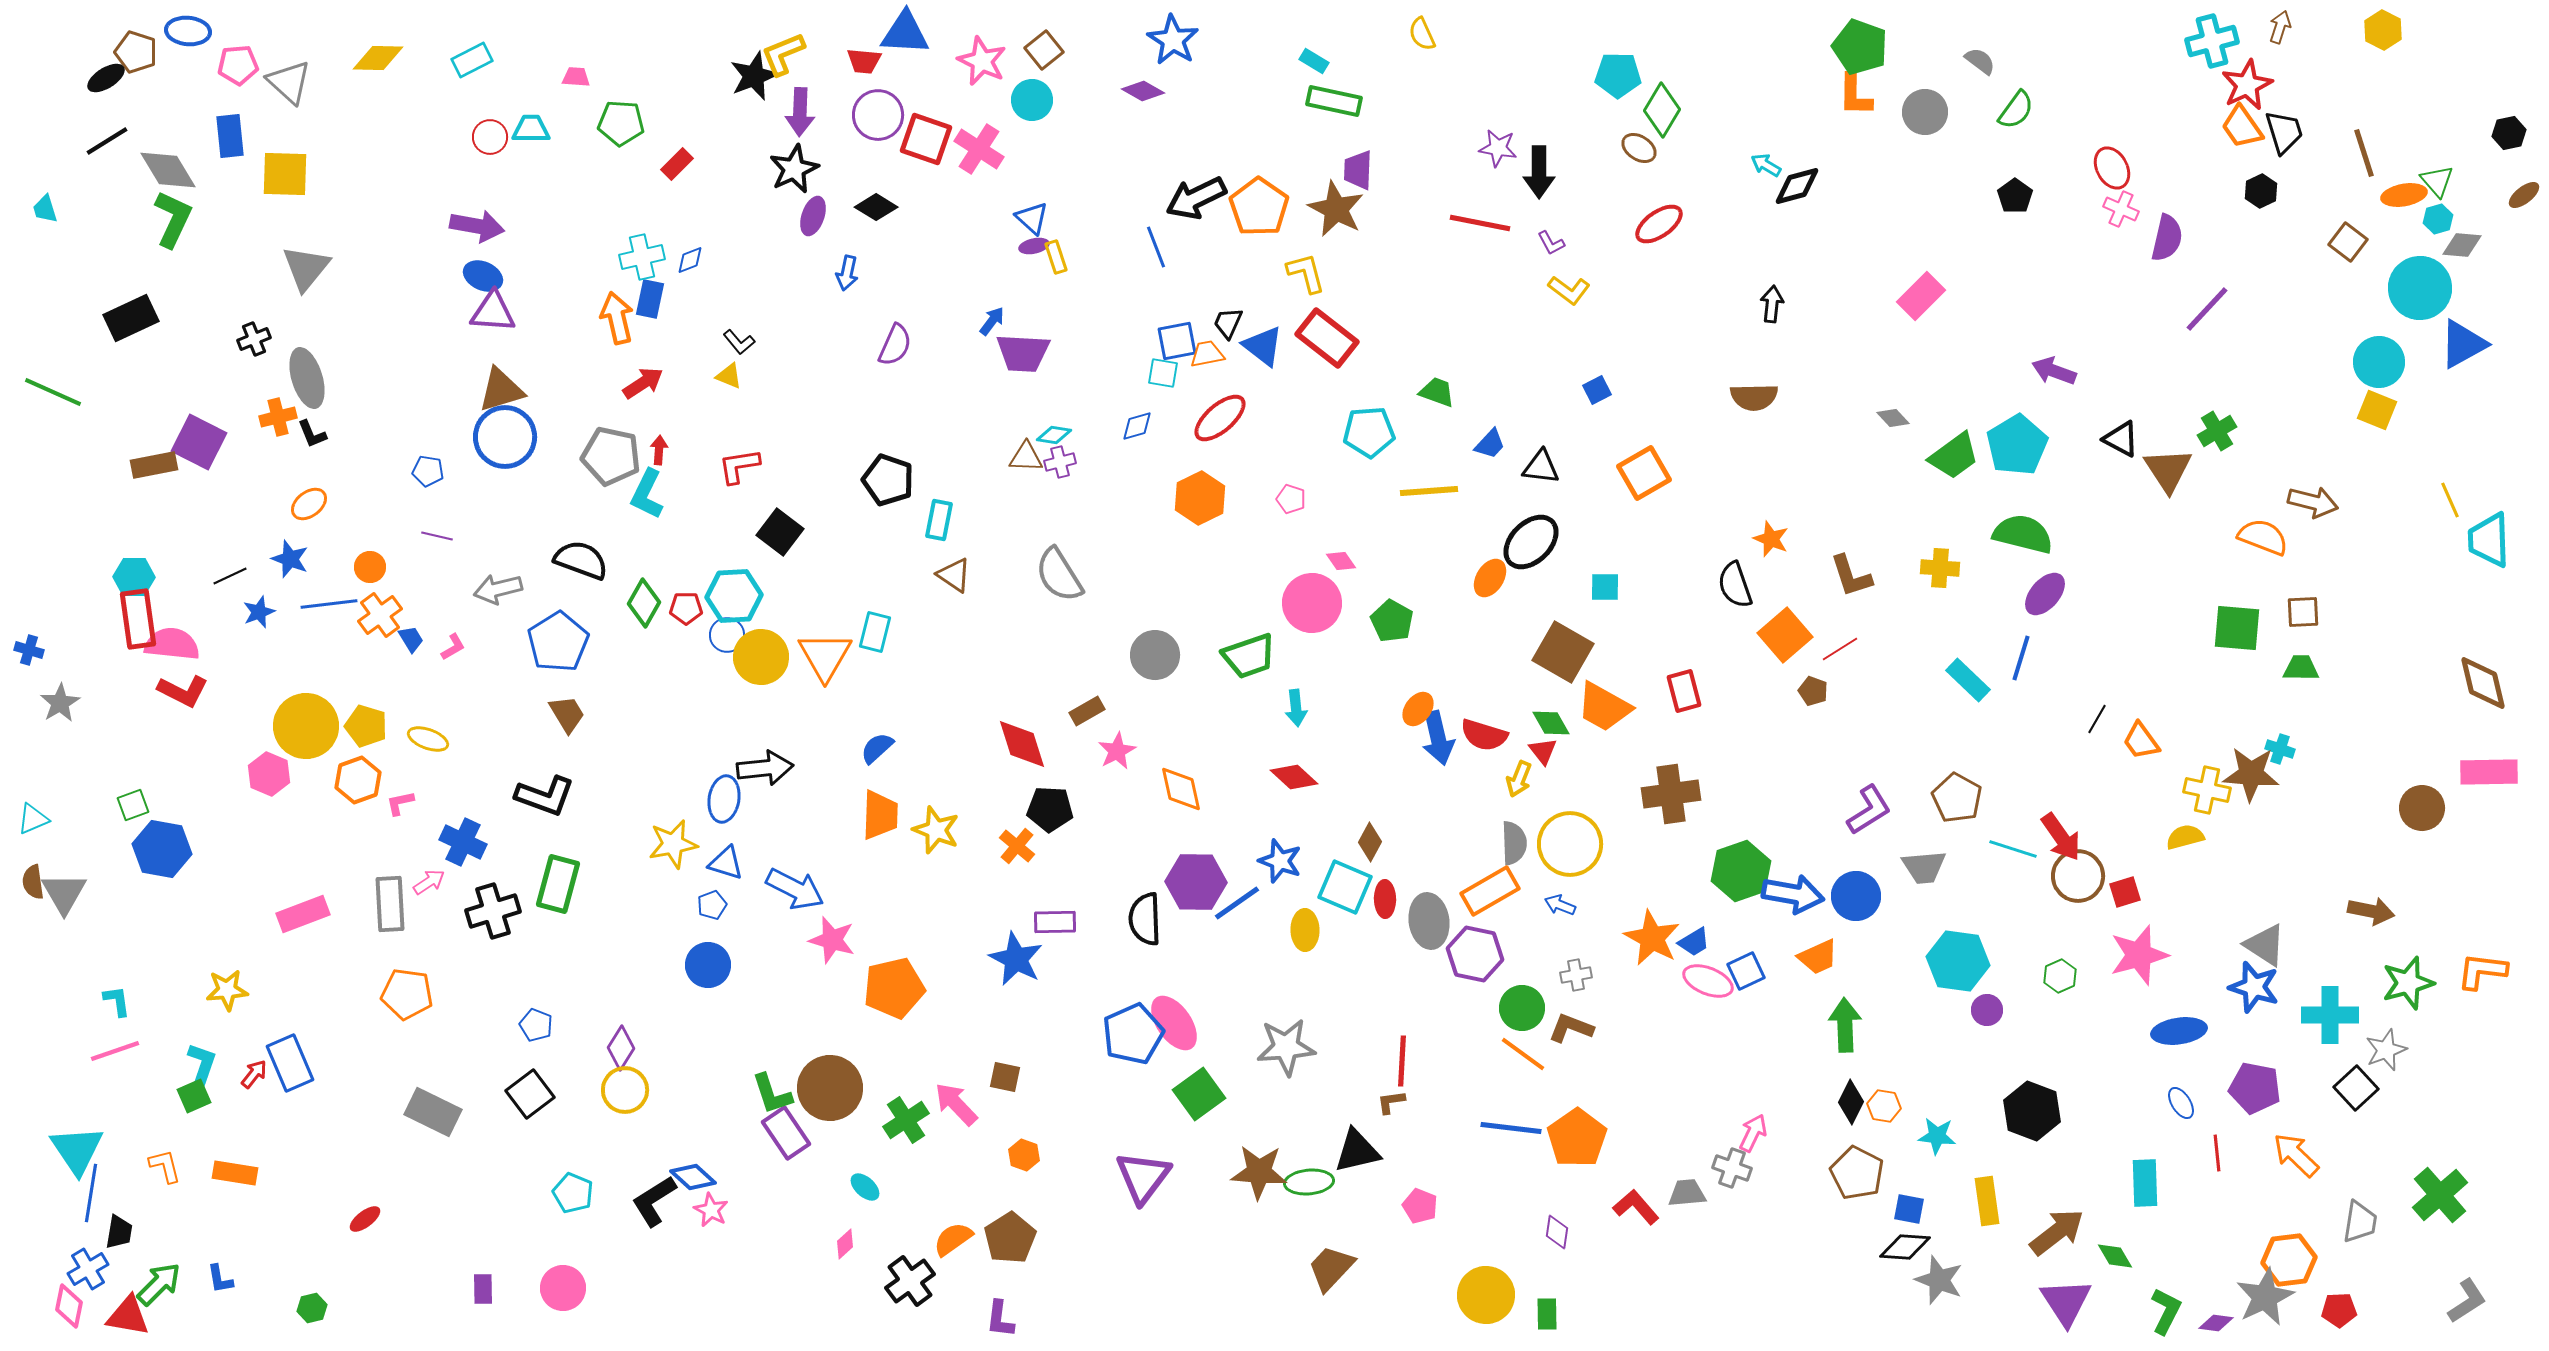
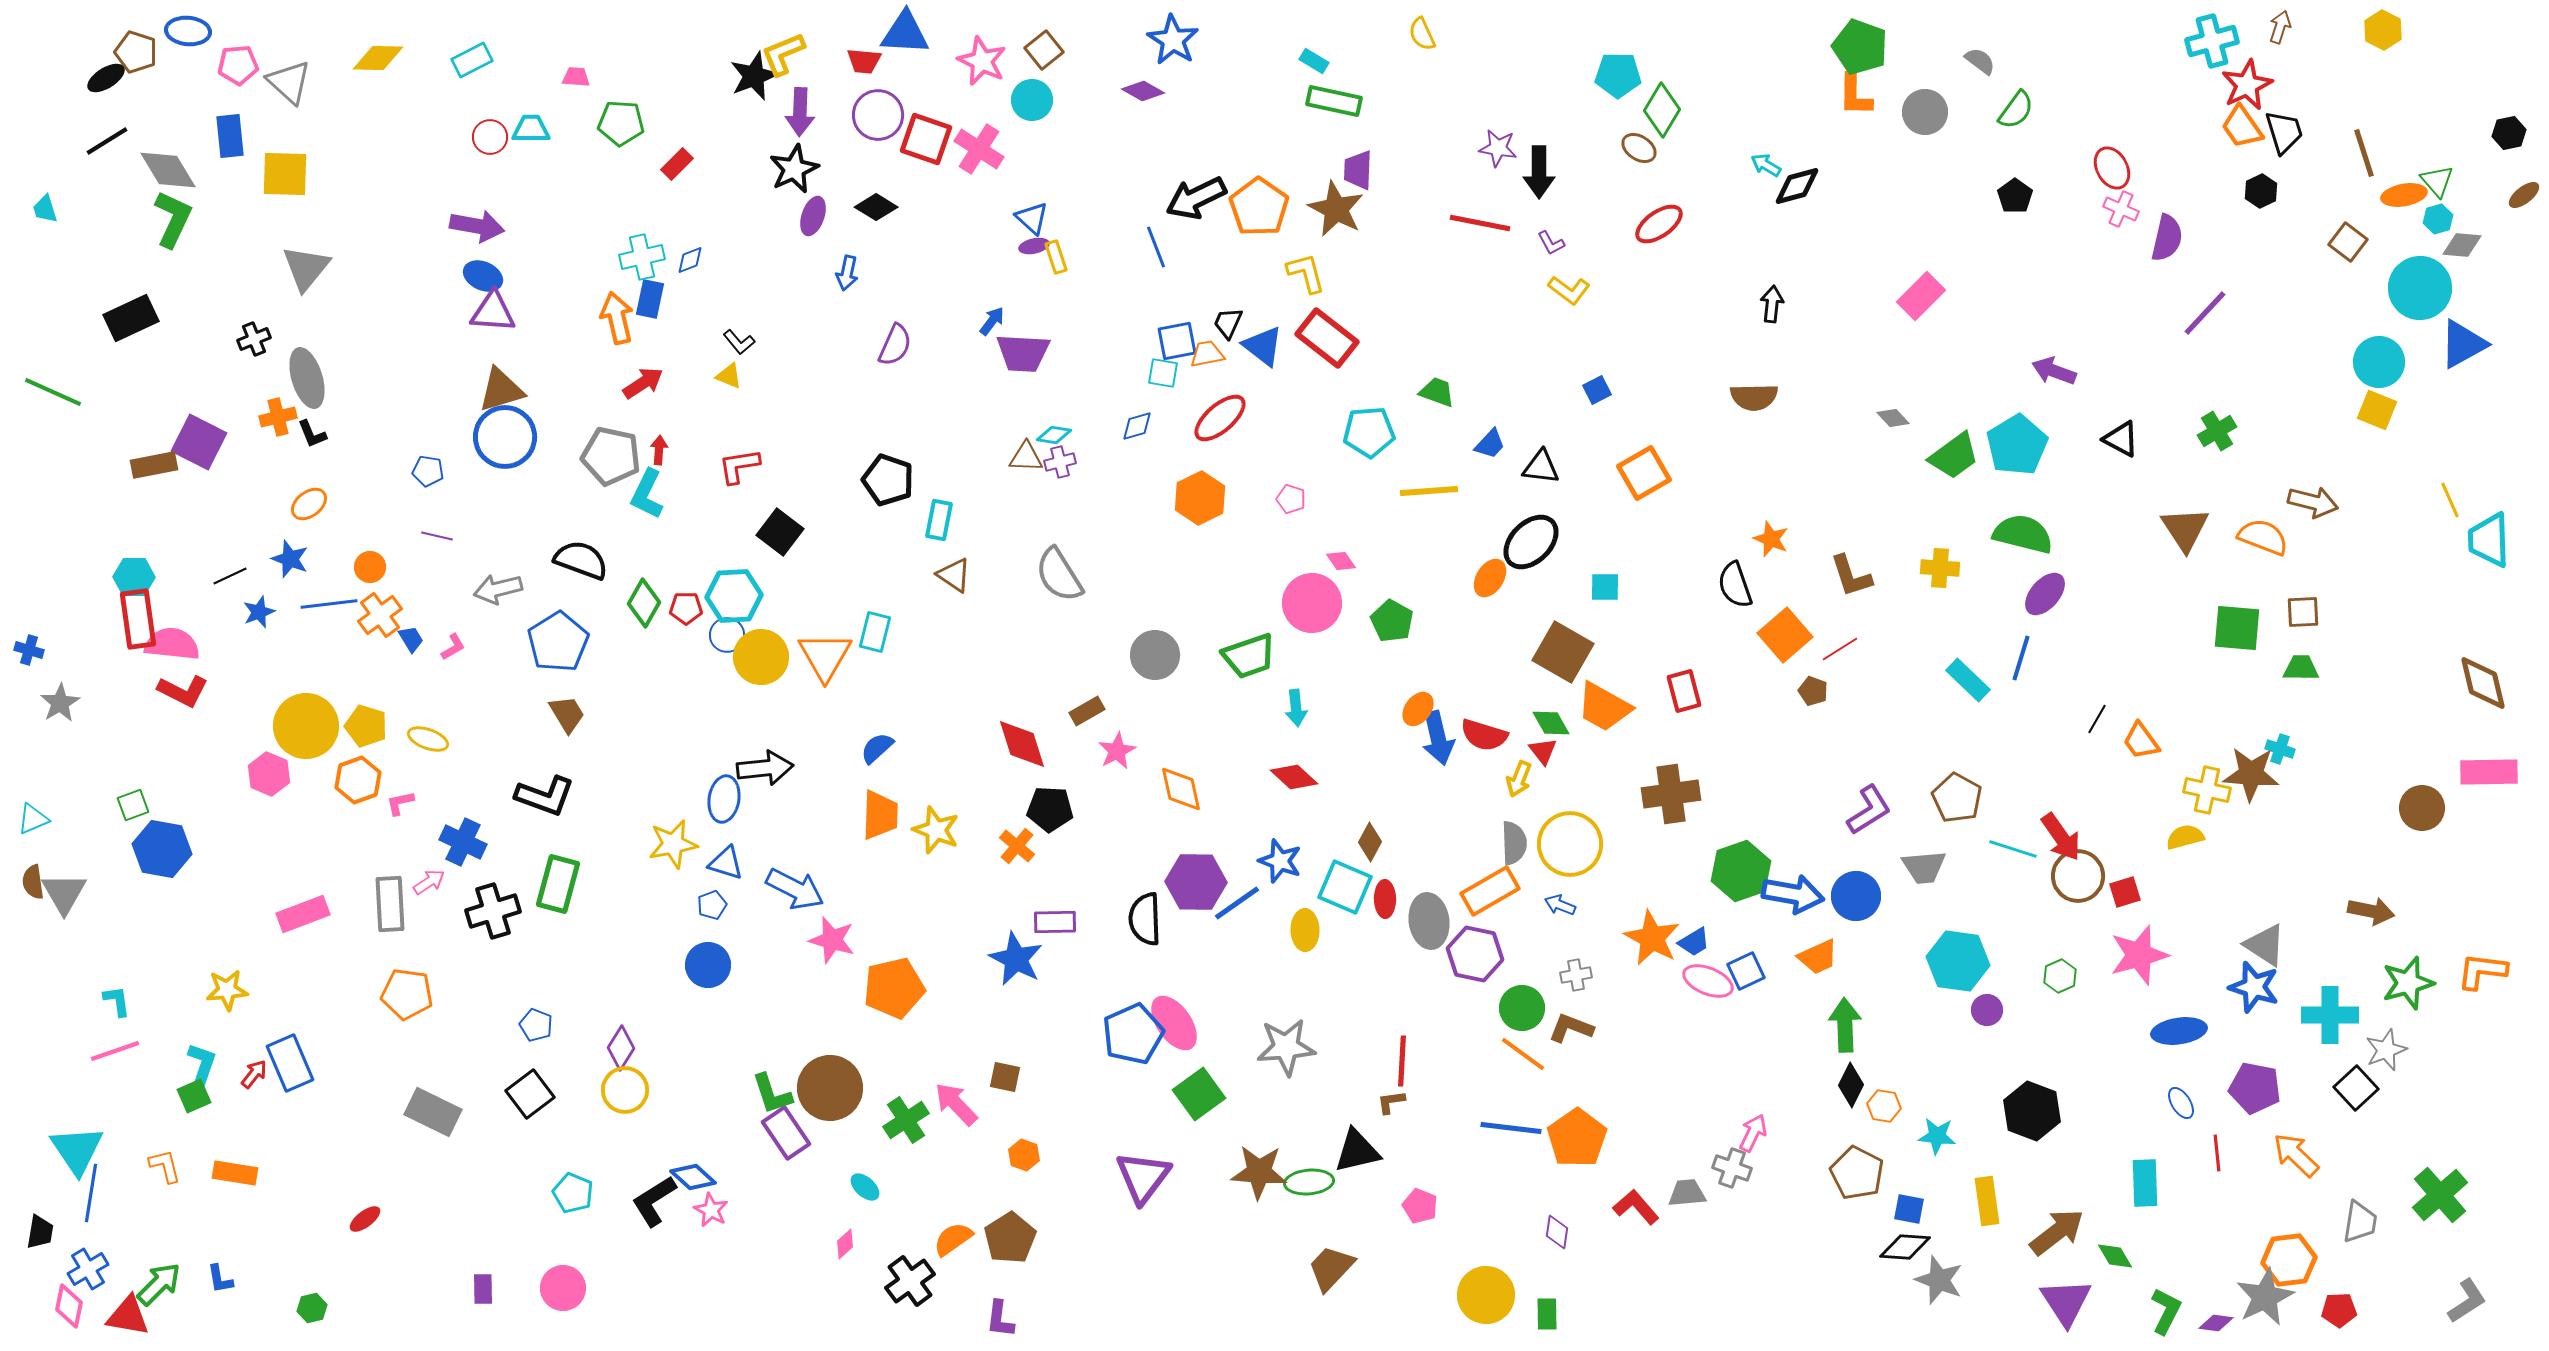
purple line at (2207, 309): moved 2 px left, 4 px down
brown triangle at (2168, 470): moved 17 px right, 59 px down
black diamond at (1851, 1102): moved 17 px up
black trapezoid at (119, 1232): moved 79 px left
